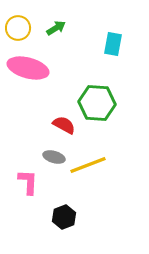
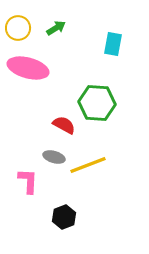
pink L-shape: moved 1 px up
